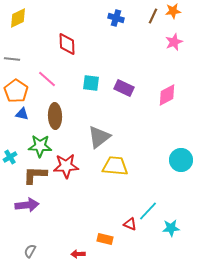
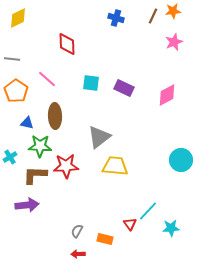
blue triangle: moved 5 px right, 9 px down
red triangle: rotated 32 degrees clockwise
gray semicircle: moved 47 px right, 20 px up
